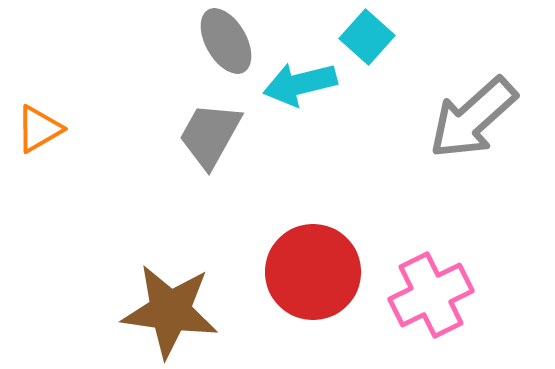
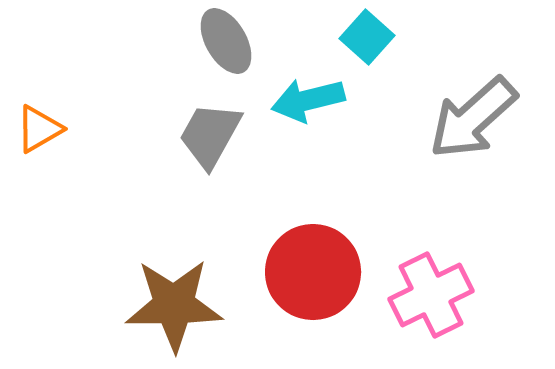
cyan arrow: moved 8 px right, 16 px down
brown star: moved 4 px right, 6 px up; rotated 8 degrees counterclockwise
